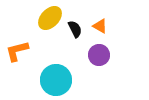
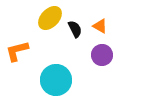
purple circle: moved 3 px right
